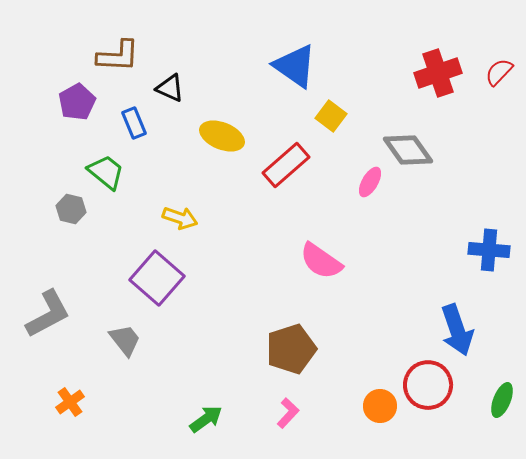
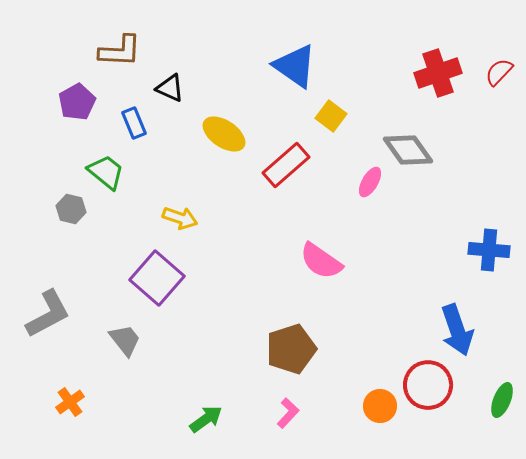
brown L-shape: moved 2 px right, 5 px up
yellow ellipse: moved 2 px right, 2 px up; rotated 12 degrees clockwise
